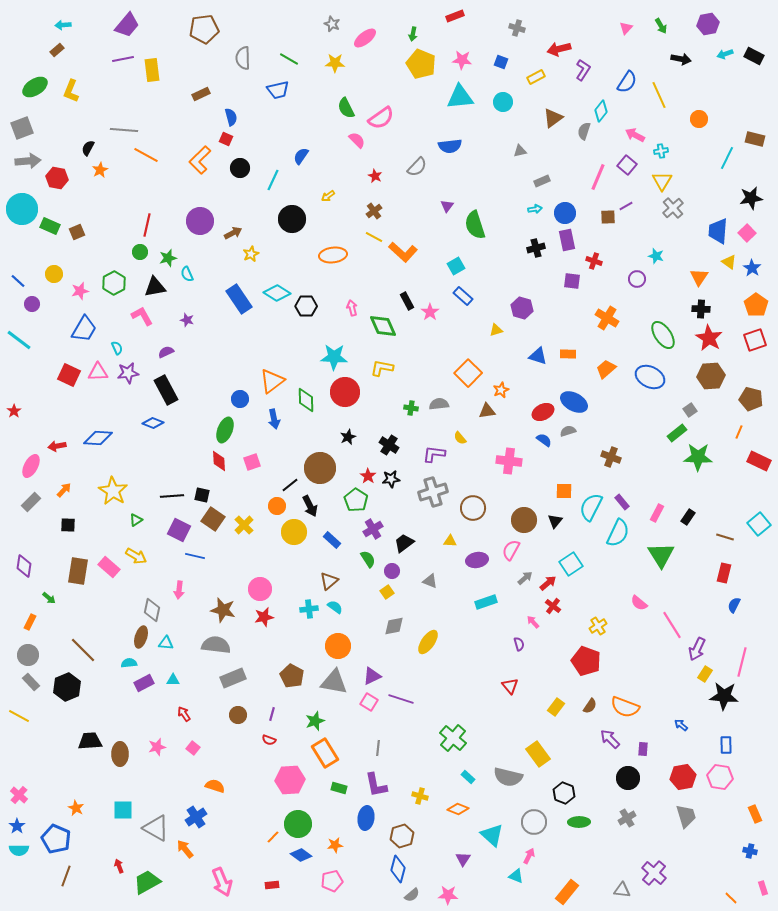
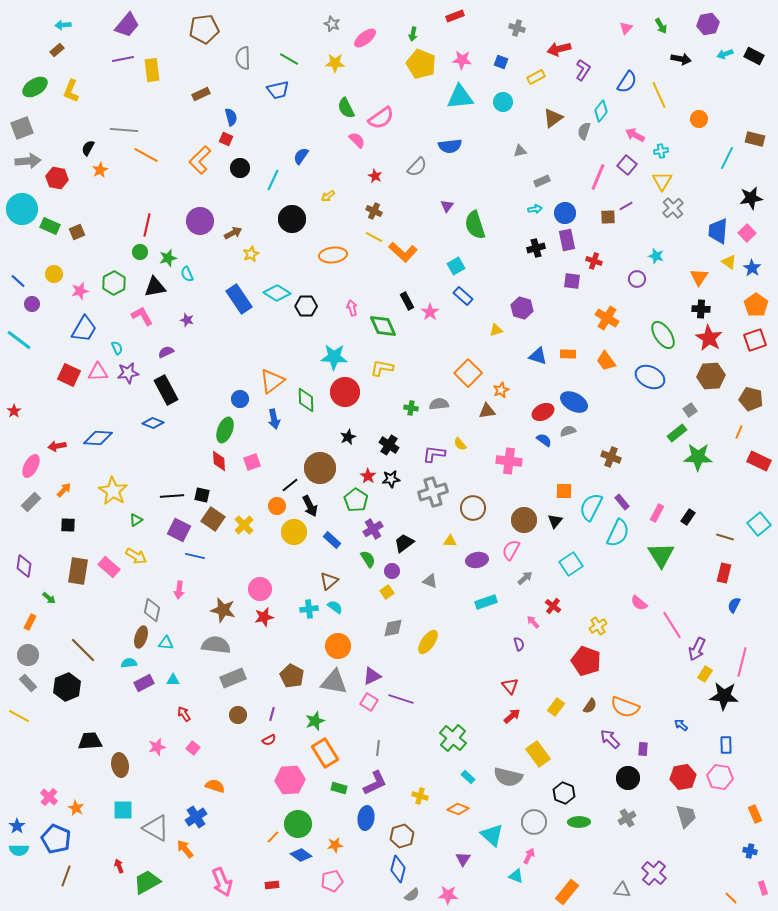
brown cross at (374, 211): rotated 28 degrees counterclockwise
orange trapezoid at (606, 369): moved 8 px up; rotated 85 degrees counterclockwise
yellow semicircle at (460, 438): moved 6 px down
red arrow at (548, 583): moved 36 px left, 133 px down
gray diamond at (394, 626): moved 1 px left, 2 px down
gray rectangle at (31, 682): moved 3 px left, 1 px down
red semicircle at (269, 740): rotated 48 degrees counterclockwise
brown ellipse at (120, 754): moved 11 px down; rotated 10 degrees counterclockwise
purple L-shape at (376, 785): moved 1 px left, 2 px up; rotated 104 degrees counterclockwise
pink cross at (19, 795): moved 30 px right, 2 px down
